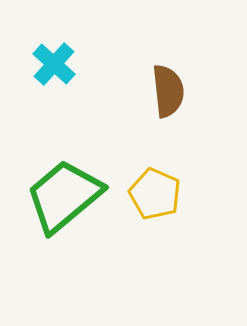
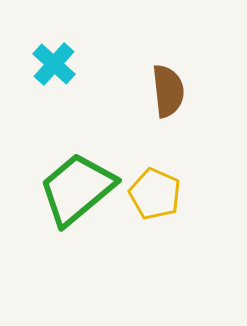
green trapezoid: moved 13 px right, 7 px up
